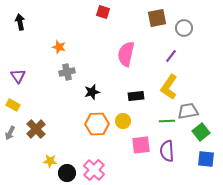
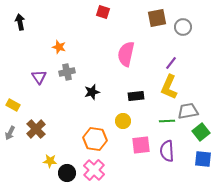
gray circle: moved 1 px left, 1 px up
purple line: moved 7 px down
purple triangle: moved 21 px right, 1 px down
yellow L-shape: rotated 10 degrees counterclockwise
orange hexagon: moved 2 px left, 15 px down; rotated 10 degrees clockwise
blue square: moved 3 px left
